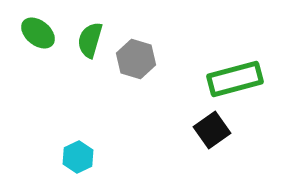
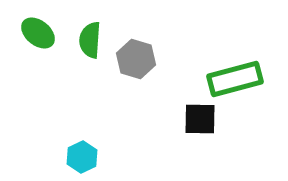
green semicircle: rotated 12 degrees counterclockwise
black square: moved 12 px left, 11 px up; rotated 36 degrees clockwise
cyan hexagon: moved 4 px right
